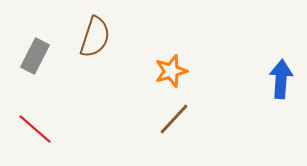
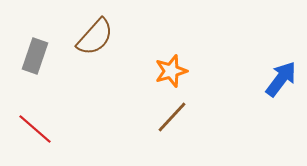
brown semicircle: rotated 24 degrees clockwise
gray rectangle: rotated 8 degrees counterclockwise
blue arrow: rotated 33 degrees clockwise
brown line: moved 2 px left, 2 px up
